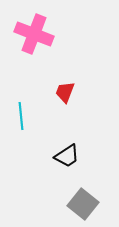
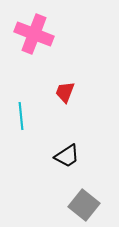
gray square: moved 1 px right, 1 px down
